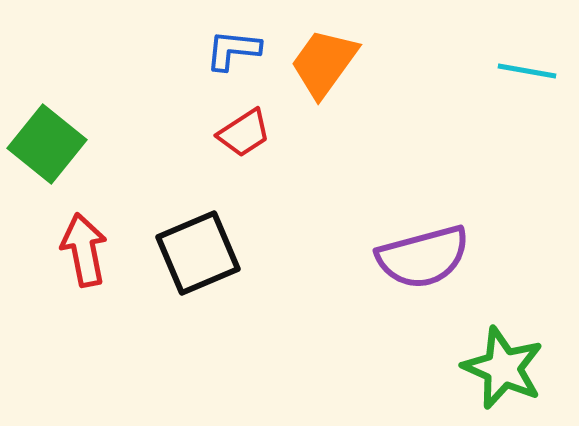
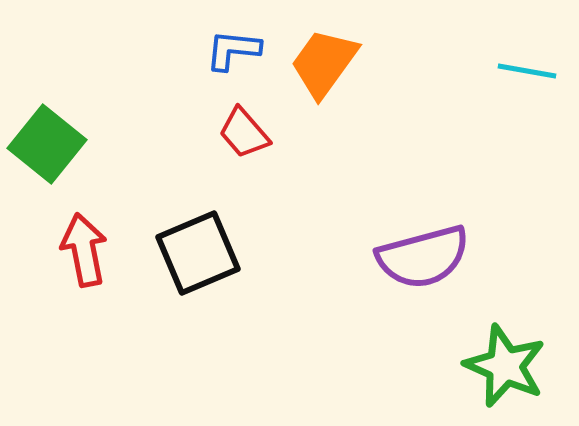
red trapezoid: rotated 82 degrees clockwise
green star: moved 2 px right, 2 px up
